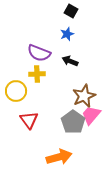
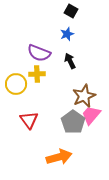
black arrow: rotated 42 degrees clockwise
yellow circle: moved 7 px up
